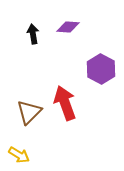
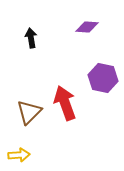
purple diamond: moved 19 px right
black arrow: moved 2 px left, 4 px down
purple hexagon: moved 2 px right, 9 px down; rotated 16 degrees counterclockwise
yellow arrow: rotated 35 degrees counterclockwise
